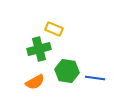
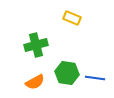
yellow rectangle: moved 18 px right, 11 px up
green cross: moved 3 px left, 4 px up
green hexagon: moved 2 px down
